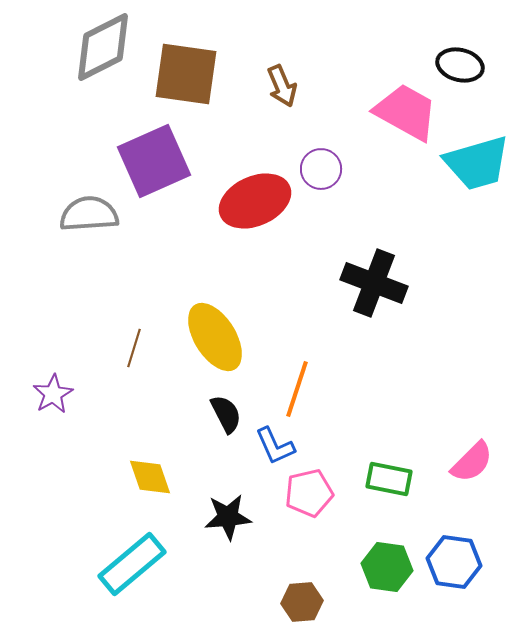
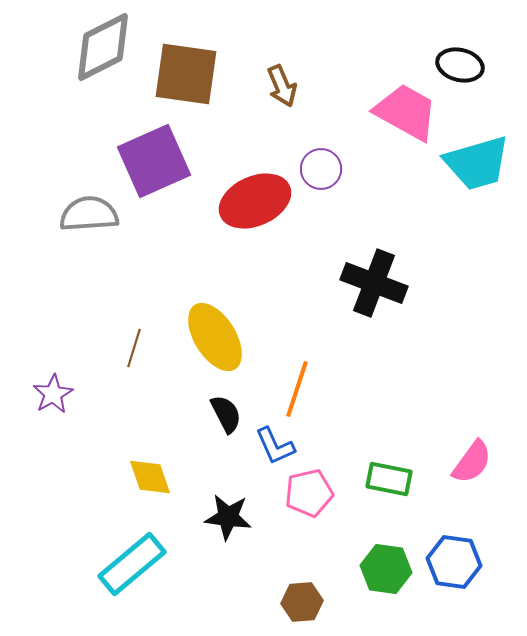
pink semicircle: rotated 9 degrees counterclockwise
black star: rotated 12 degrees clockwise
green hexagon: moved 1 px left, 2 px down
